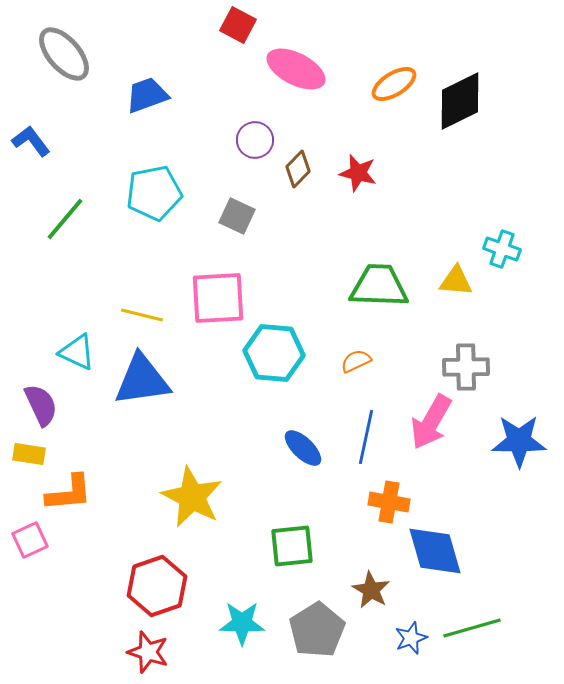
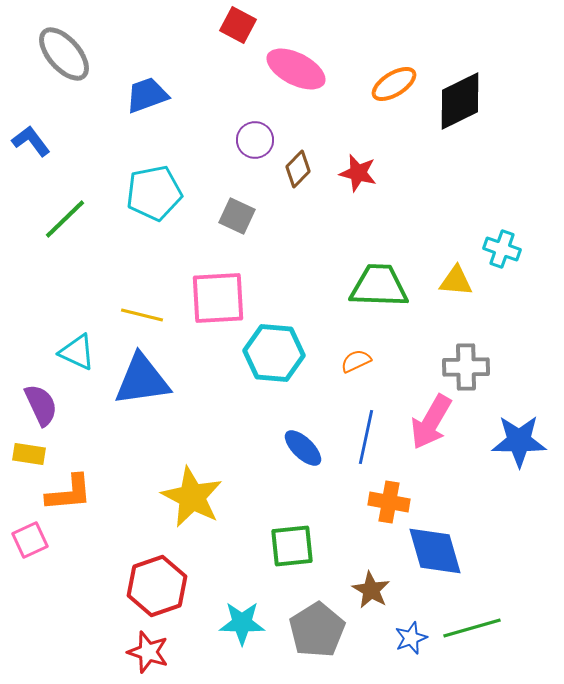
green line at (65, 219): rotated 6 degrees clockwise
